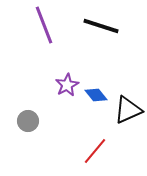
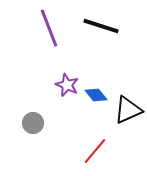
purple line: moved 5 px right, 3 px down
purple star: rotated 20 degrees counterclockwise
gray circle: moved 5 px right, 2 px down
